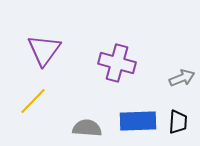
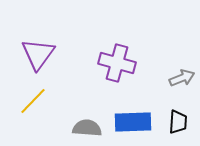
purple triangle: moved 6 px left, 4 px down
blue rectangle: moved 5 px left, 1 px down
